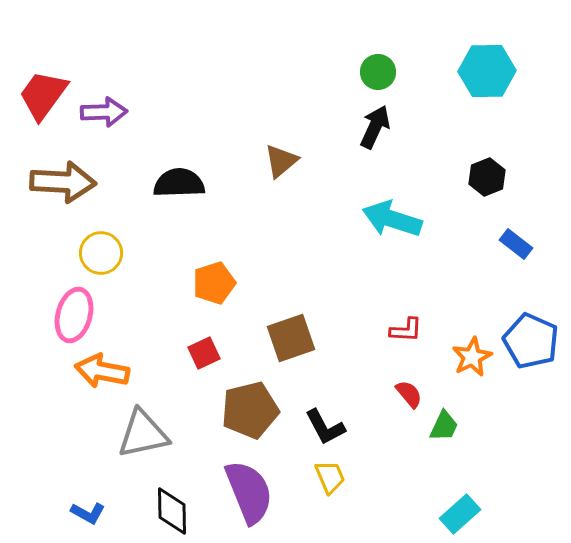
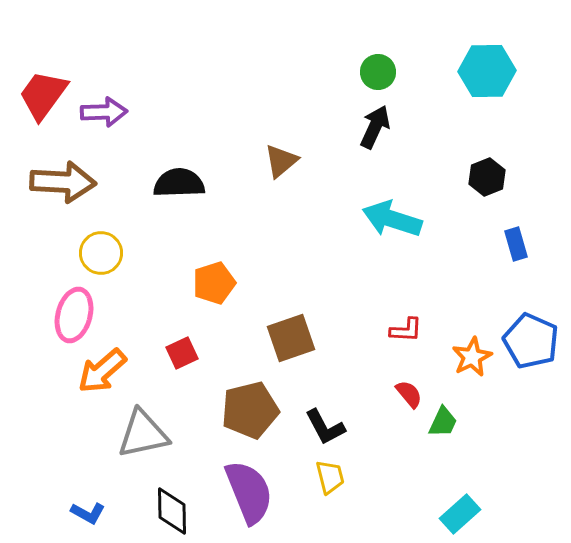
blue rectangle: rotated 36 degrees clockwise
red square: moved 22 px left
orange arrow: rotated 52 degrees counterclockwise
green trapezoid: moved 1 px left, 4 px up
yellow trapezoid: rotated 9 degrees clockwise
